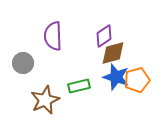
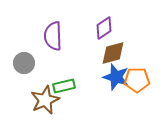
purple diamond: moved 8 px up
gray circle: moved 1 px right
orange pentagon: rotated 15 degrees clockwise
green rectangle: moved 15 px left
